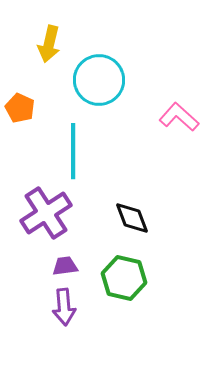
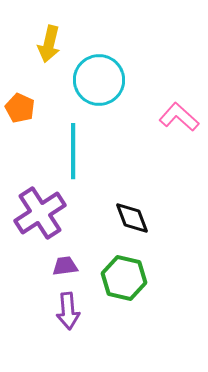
purple cross: moved 6 px left
purple arrow: moved 4 px right, 4 px down
